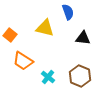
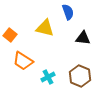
cyan cross: rotated 24 degrees clockwise
